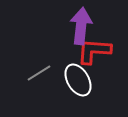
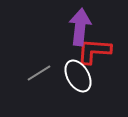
purple arrow: moved 1 px left, 1 px down
white ellipse: moved 4 px up
